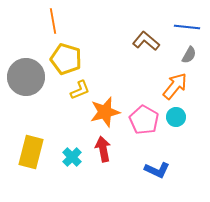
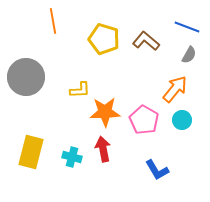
blue line: rotated 15 degrees clockwise
yellow pentagon: moved 38 px right, 20 px up
orange arrow: moved 3 px down
yellow L-shape: rotated 20 degrees clockwise
orange star: rotated 12 degrees clockwise
cyan circle: moved 6 px right, 3 px down
cyan cross: rotated 30 degrees counterclockwise
blue L-shape: rotated 35 degrees clockwise
